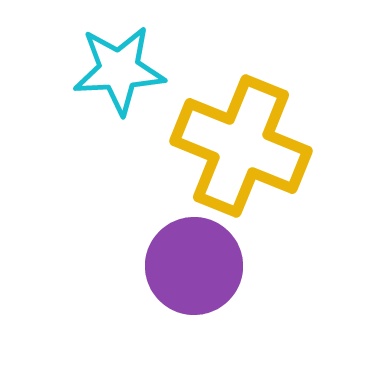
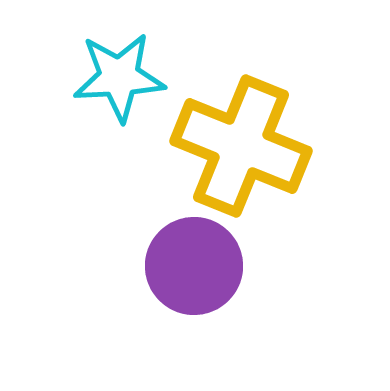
cyan star: moved 7 px down
